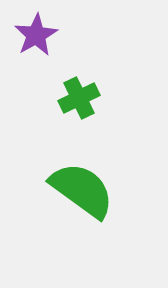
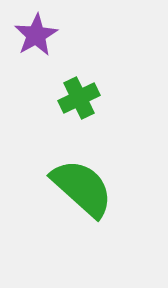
green semicircle: moved 2 px up; rotated 6 degrees clockwise
